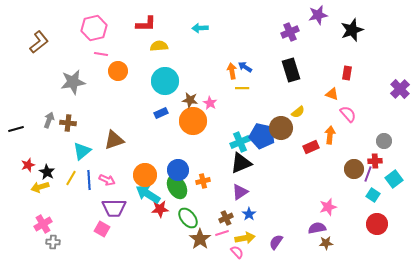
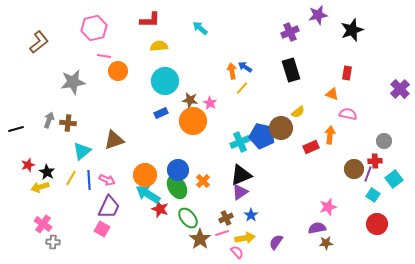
red L-shape at (146, 24): moved 4 px right, 4 px up
cyan arrow at (200, 28): rotated 42 degrees clockwise
pink line at (101, 54): moved 3 px right, 2 px down
yellow line at (242, 88): rotated 48 degrees counterclockwise
pink semicircle at (348, 114): rotated 36 degrees counterclockwise
black triangle at (241, 163): moved 12 px down
orange cross at (203, 181): rotated 32 degrees counterclockwise
purple trapezoid at (114, 208): moved 5 px left, 1 px up; rotated 65 degrees counterclockwise
red star at (160, 209): rotated 24 degrees clockwise
blue star at (249, 214): moved 2 px right, 1 px down
pink cross at (43, 224): rotated 24 degrees counterclockwise
